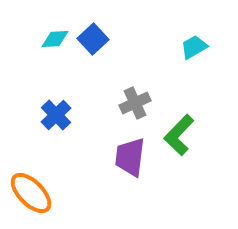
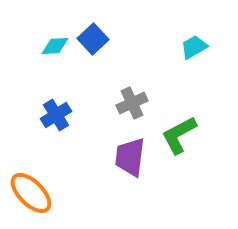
cyan diamond: moved 7 px down
gray cross: moved 3 px left
blue cross: rotated 12 degrees clockwise
green L-shape: rotated 18 degrees clockwise
